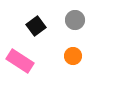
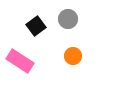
gray circle: moved 7 px left, 1 px up
